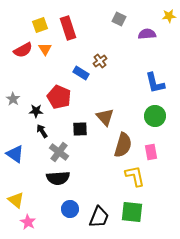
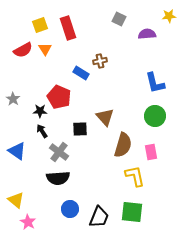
brown cross: rotated 24 degrees clockwise
black star: moved 4 px right
blue triangle: moved 2 px right, 3 px up
